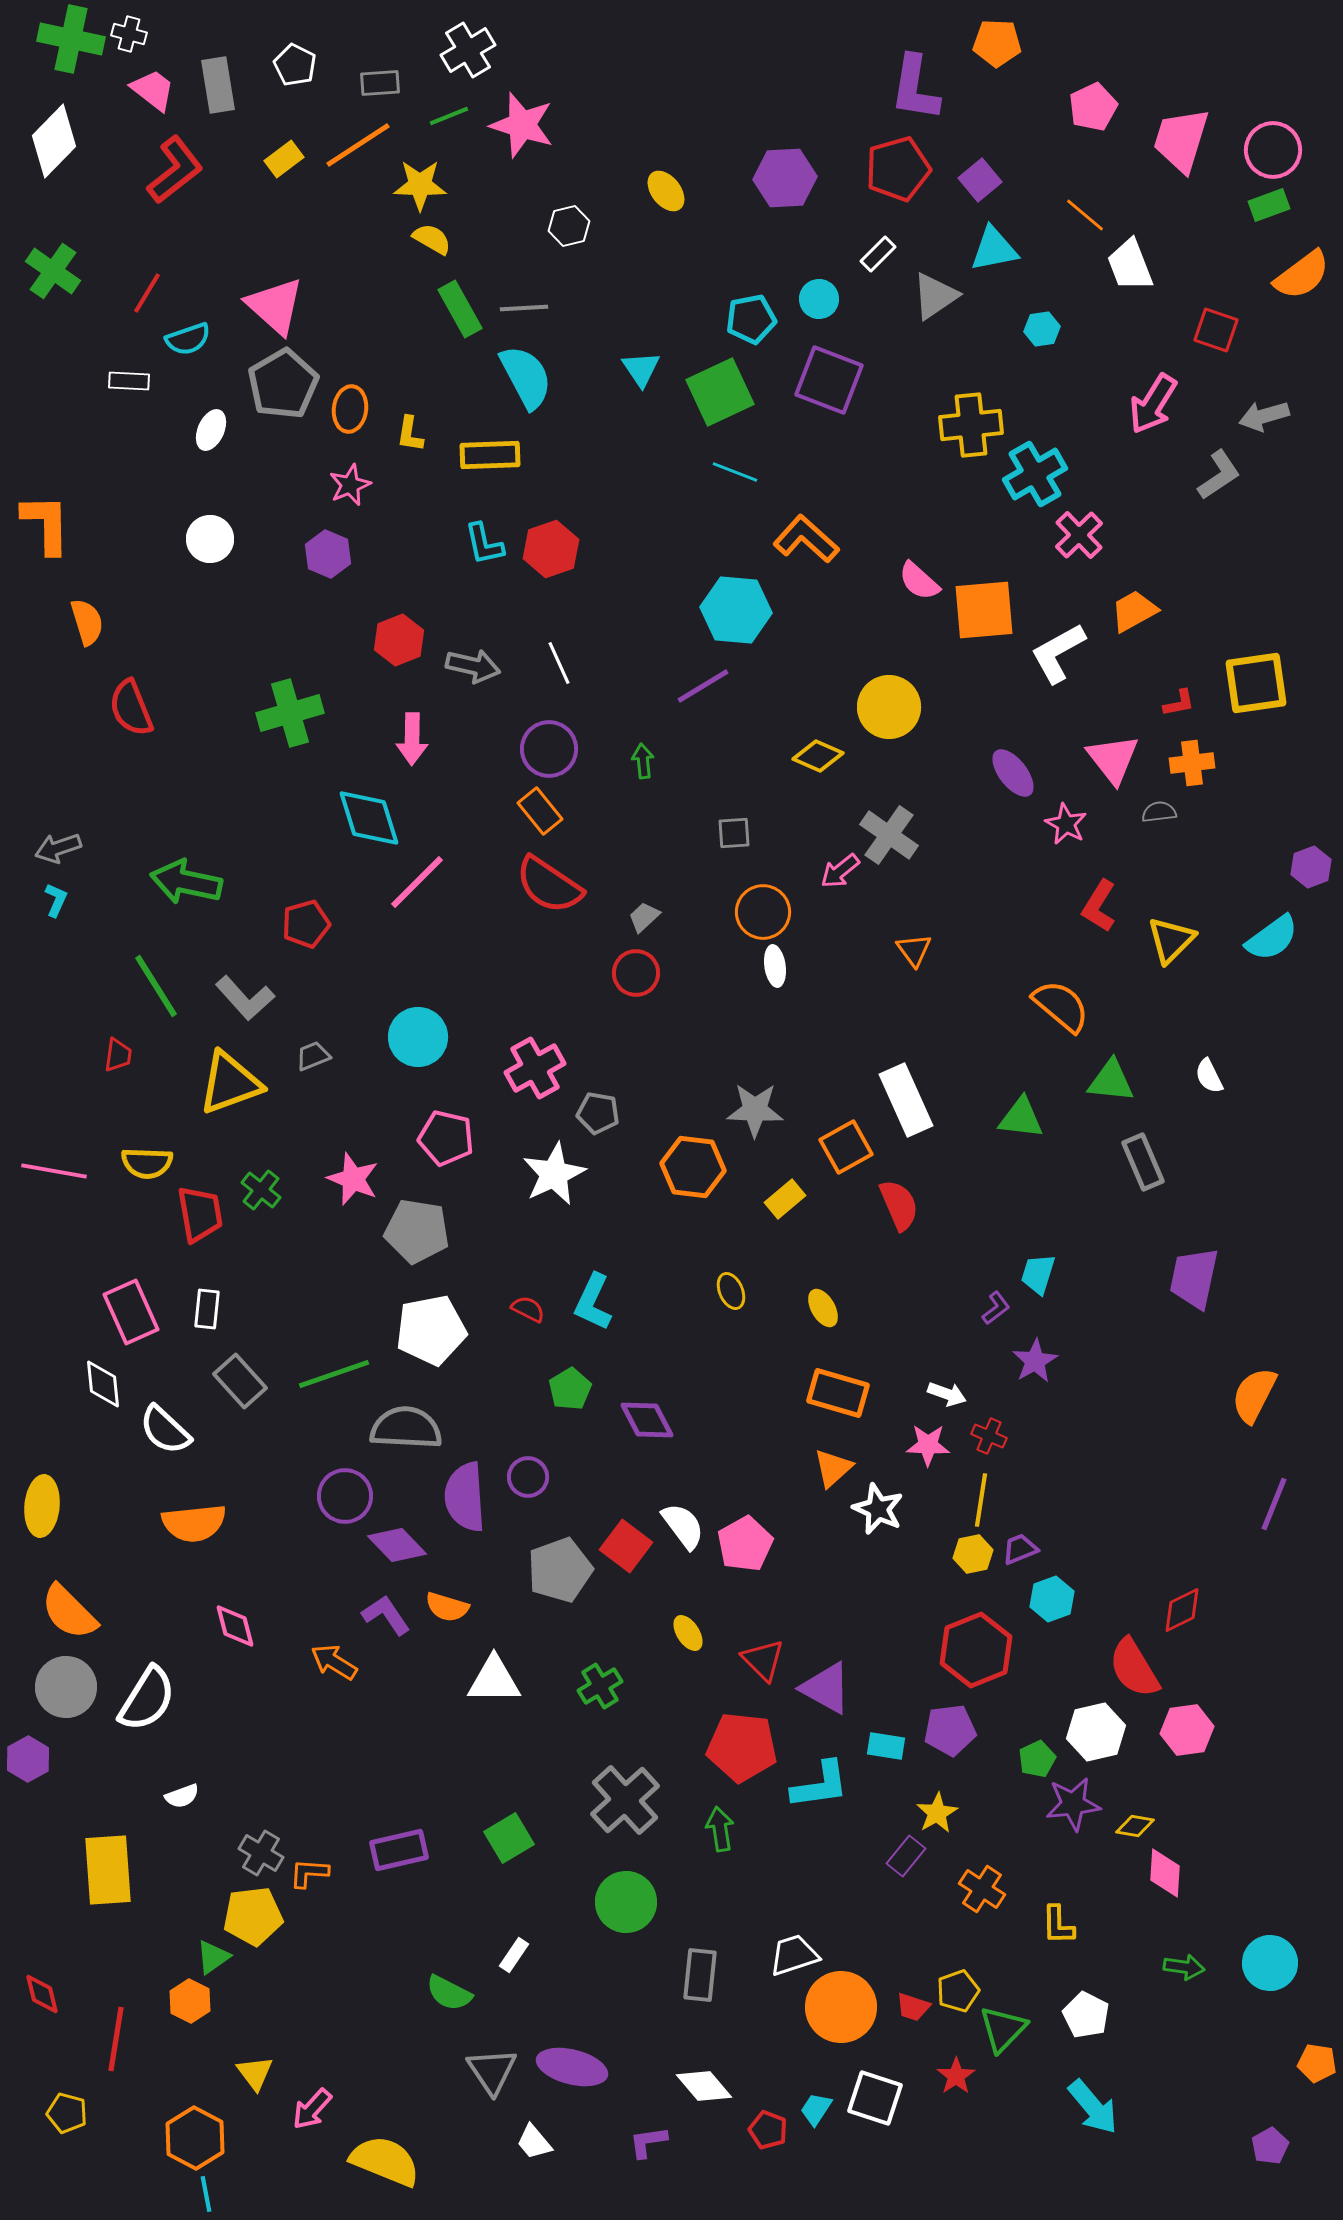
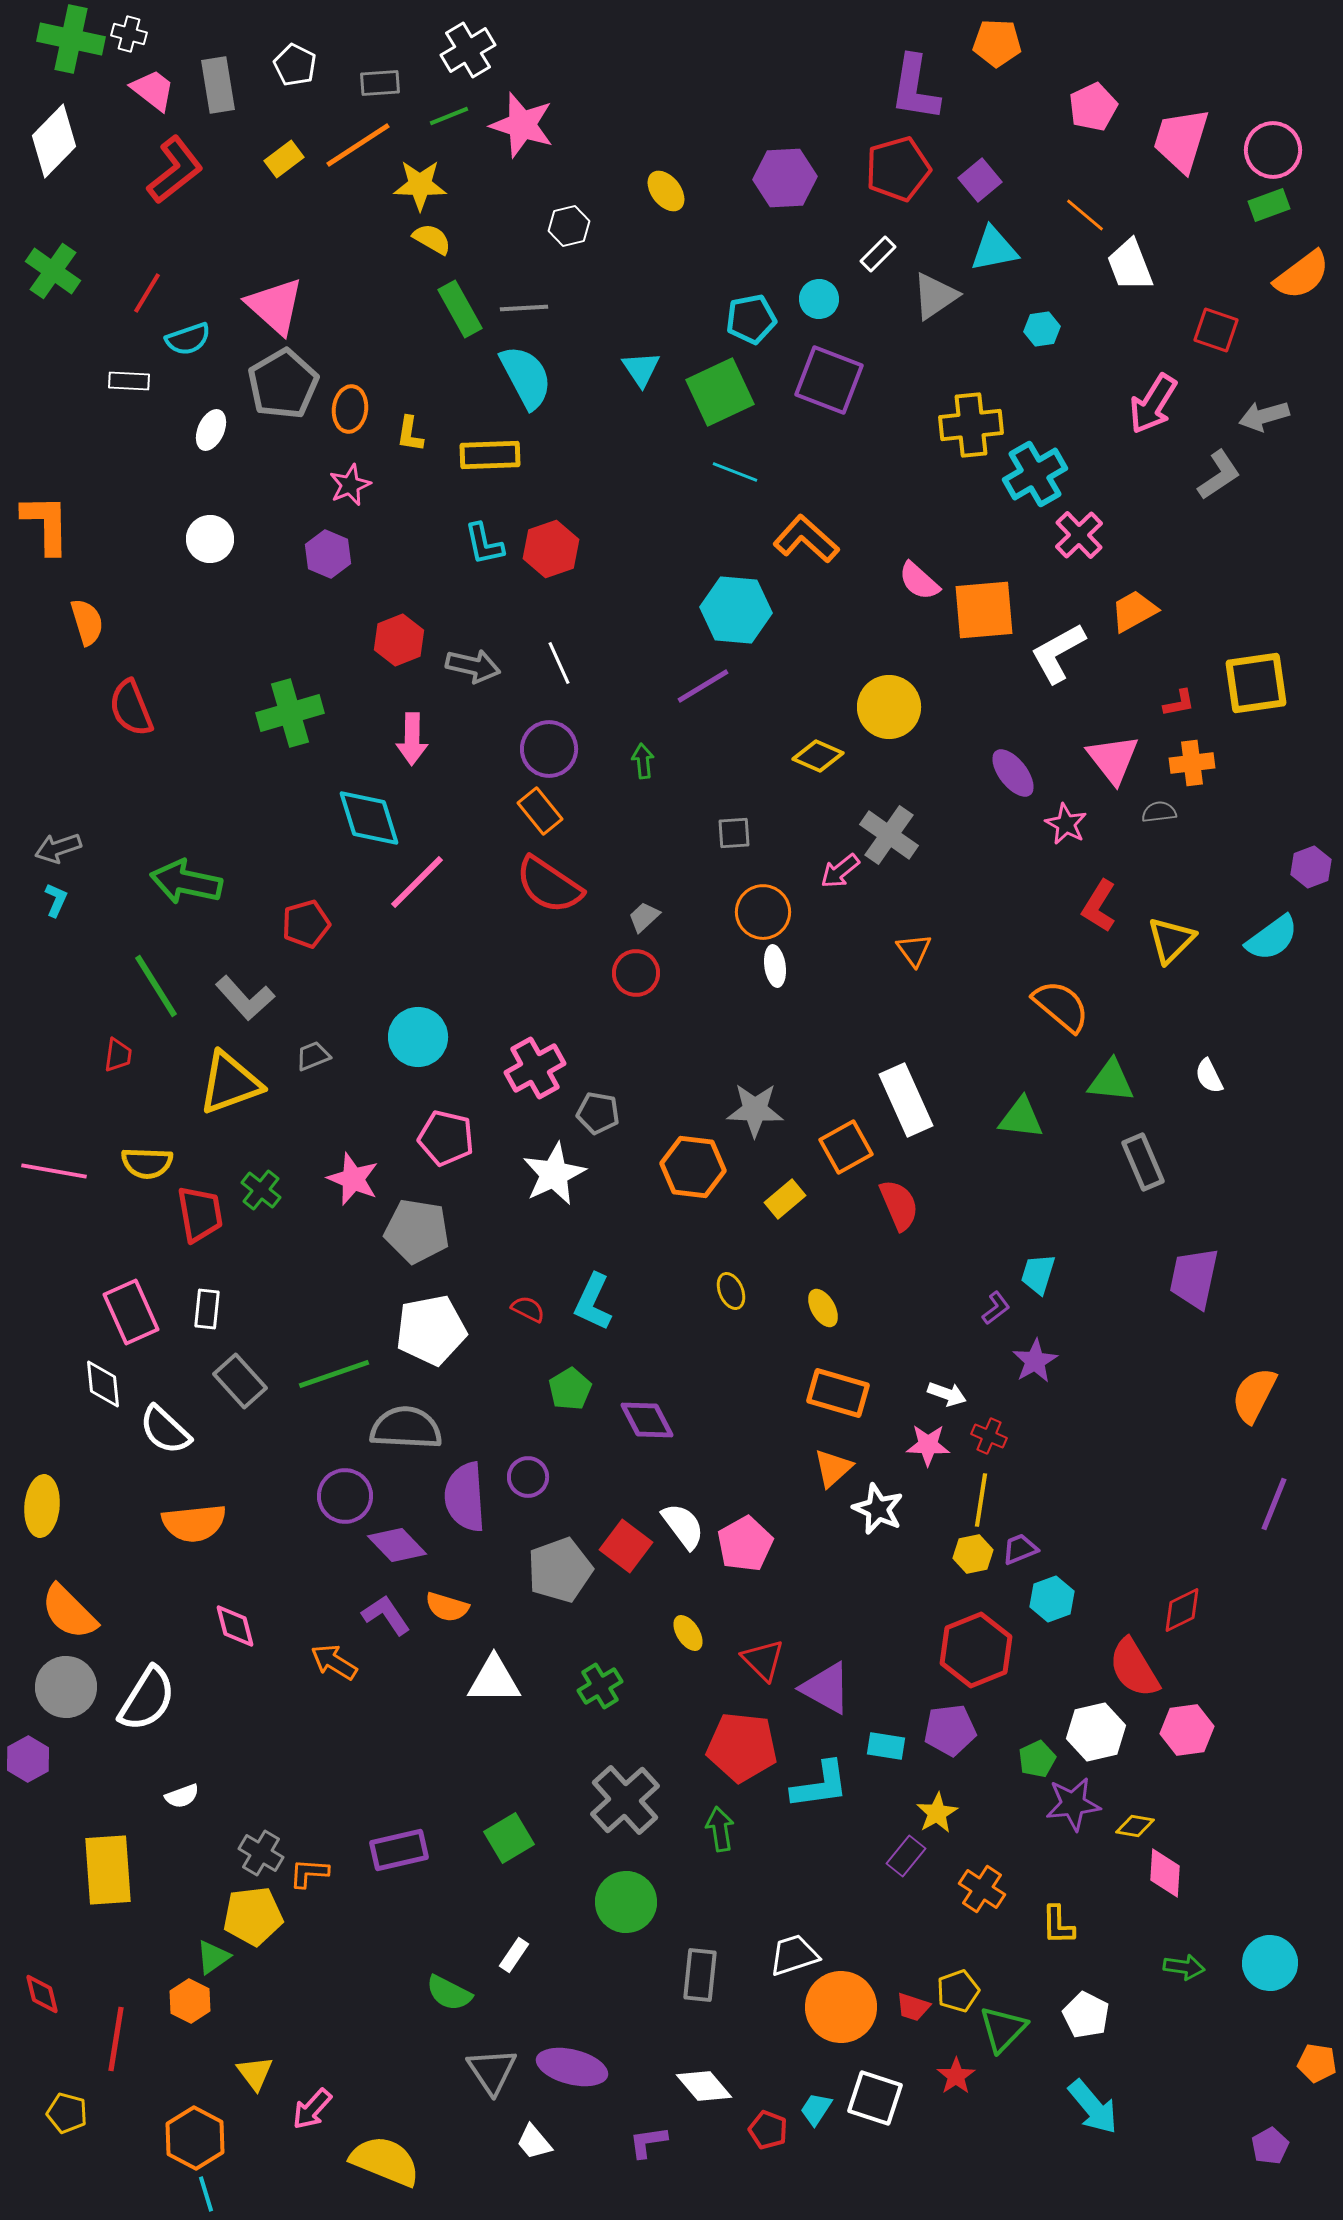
cyan line at (206, 2194): rotated 6 degrees counterclockwise
